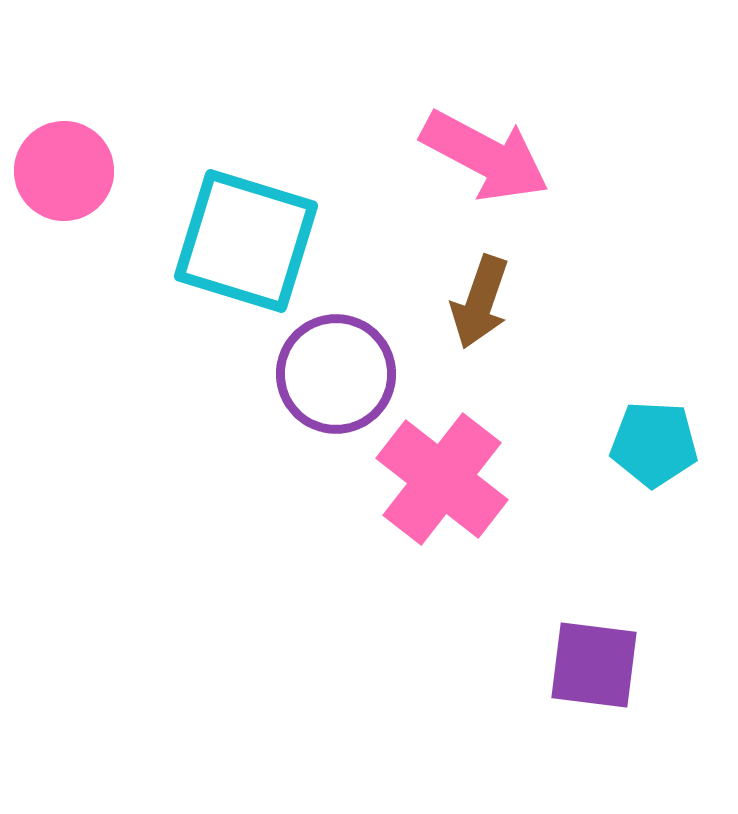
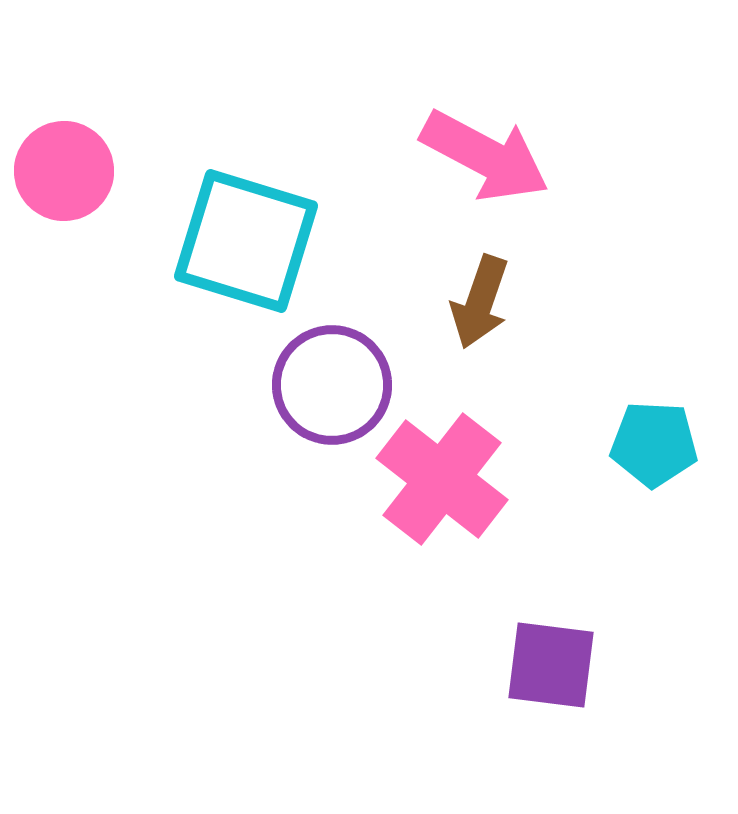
purple circle: moved 4 px left, 11 px down
purple square: moved 43 px left
